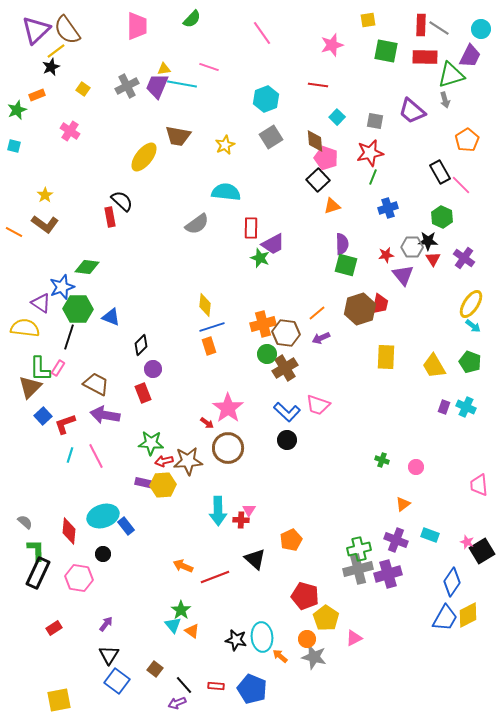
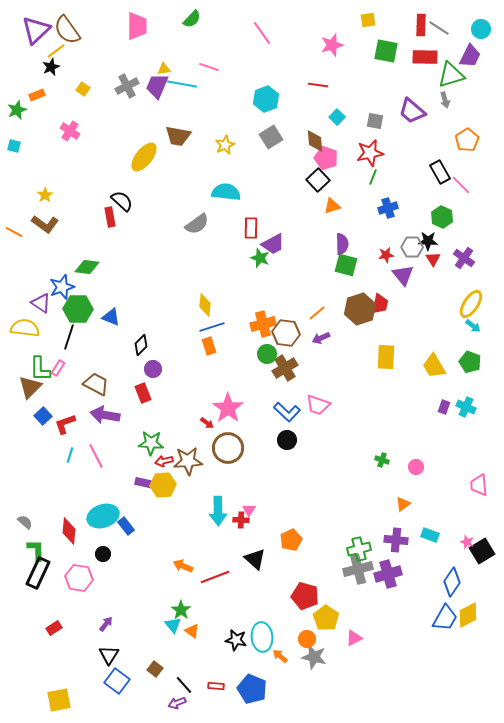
purple cross at (396, 540): rotated 15 degrees counterclockwise
